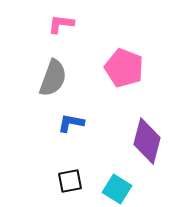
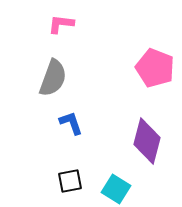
pink pentagon: moved 31 px right
blue L-shape: rotated 60 degrees clockwise
cyan square: moved 1 px left
